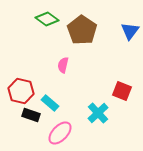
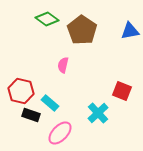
blue triangle: rotated 42 degrees clockwise
